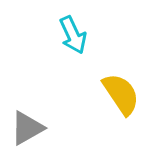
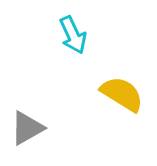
yellow semicircle: moved 1 px right; rotated 24 degrees counterclockwise
